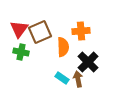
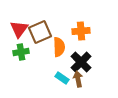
orange semicircle: moved 4 px left
green cross: rotated 21 degrees counterclockwise
black cross: moved 7 px left
